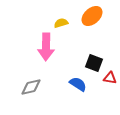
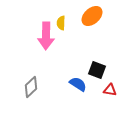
yellow semicircle: rotated 72 degrees counterclockwise
pink arrow: moved 11 px up
black square: moved 3 px right, 7 px down
red triangle: moved 12 px down
gray diamond: rotated 30 degrees counterclockwise
